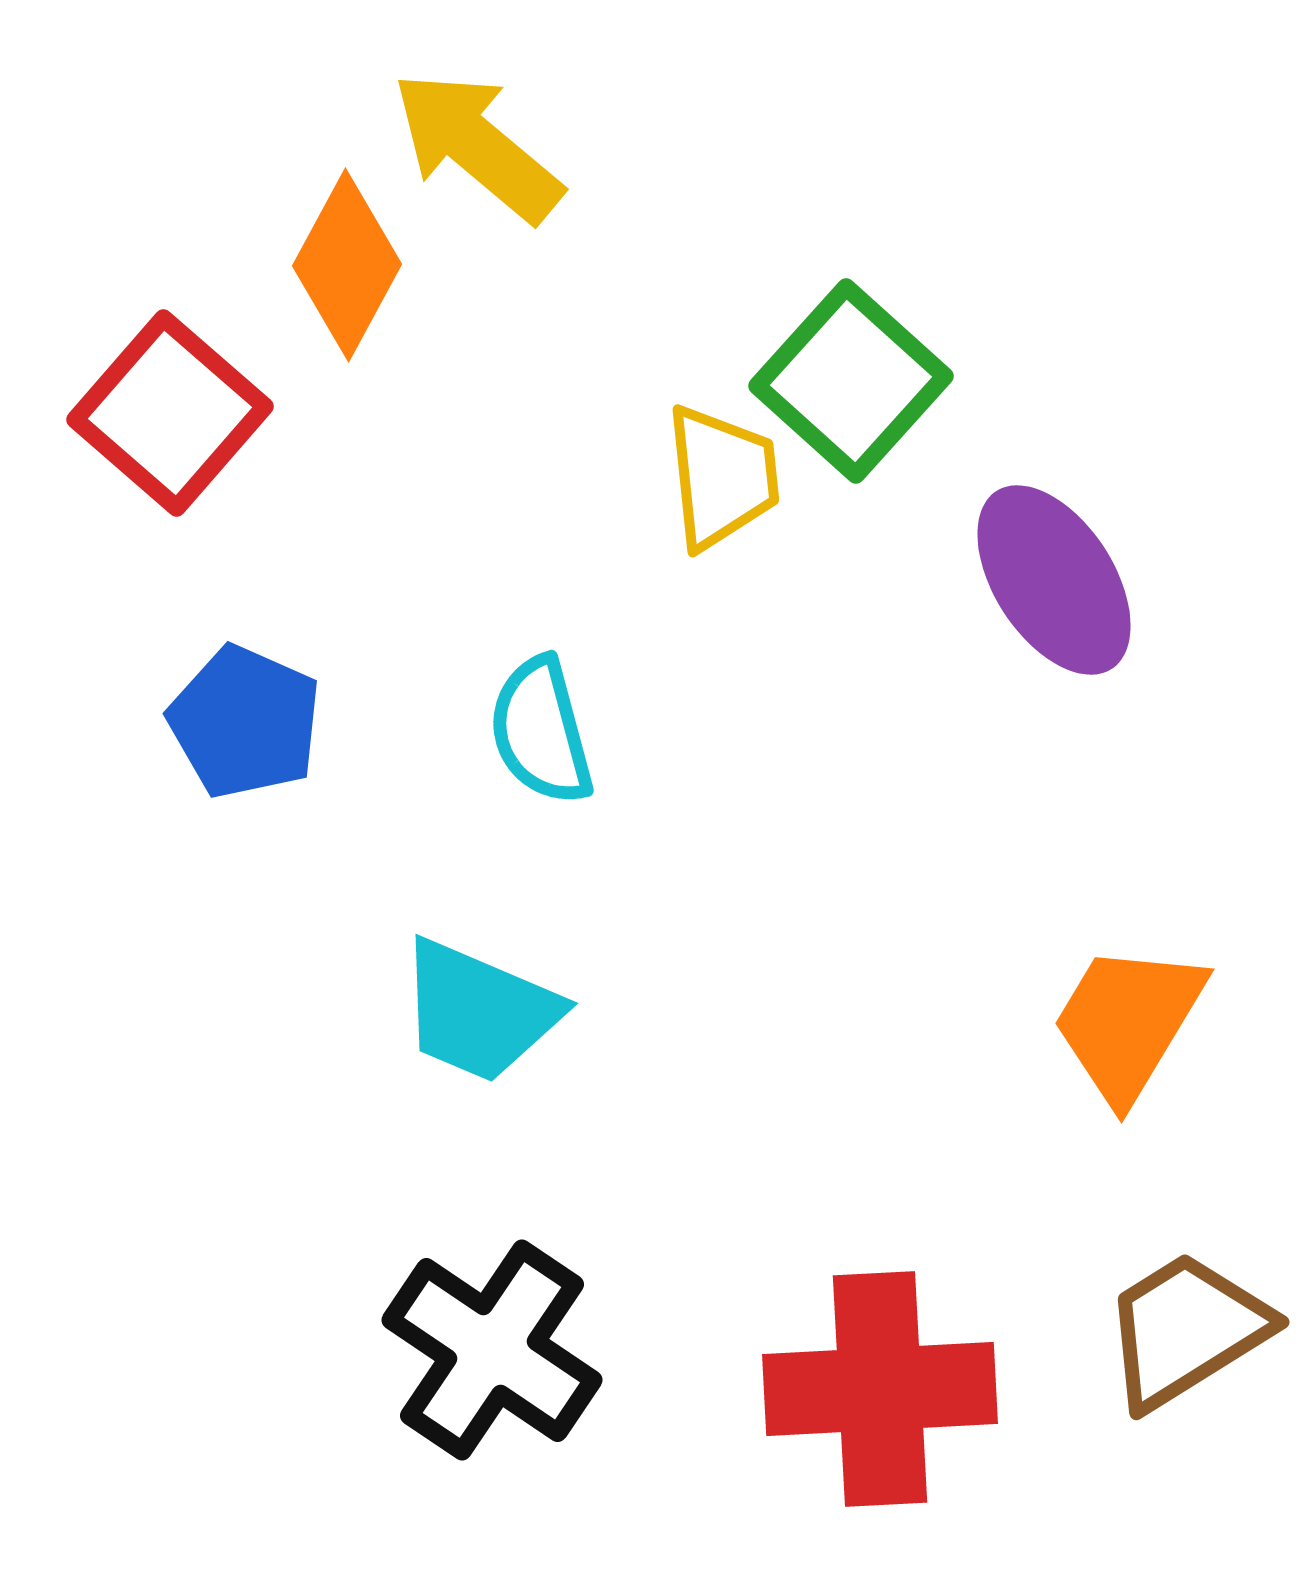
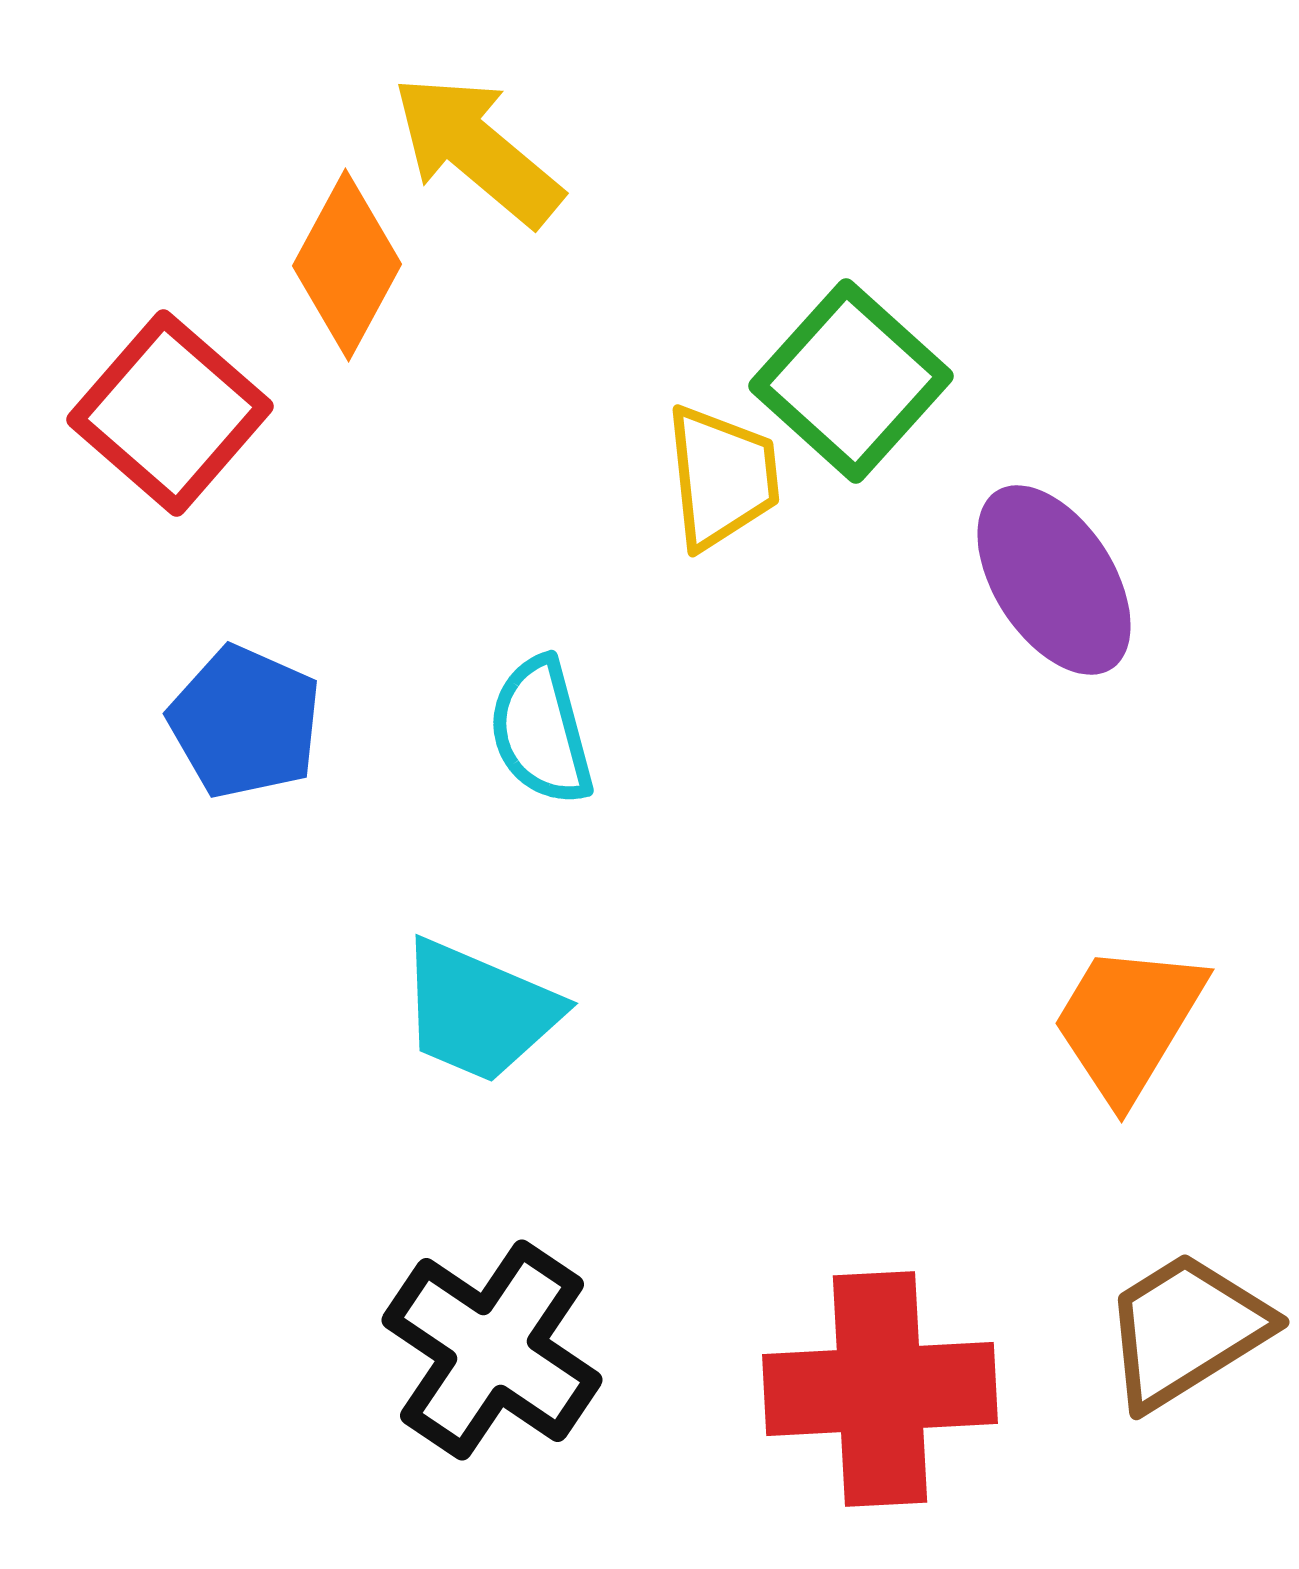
yellow arrow: moved 4 px down
